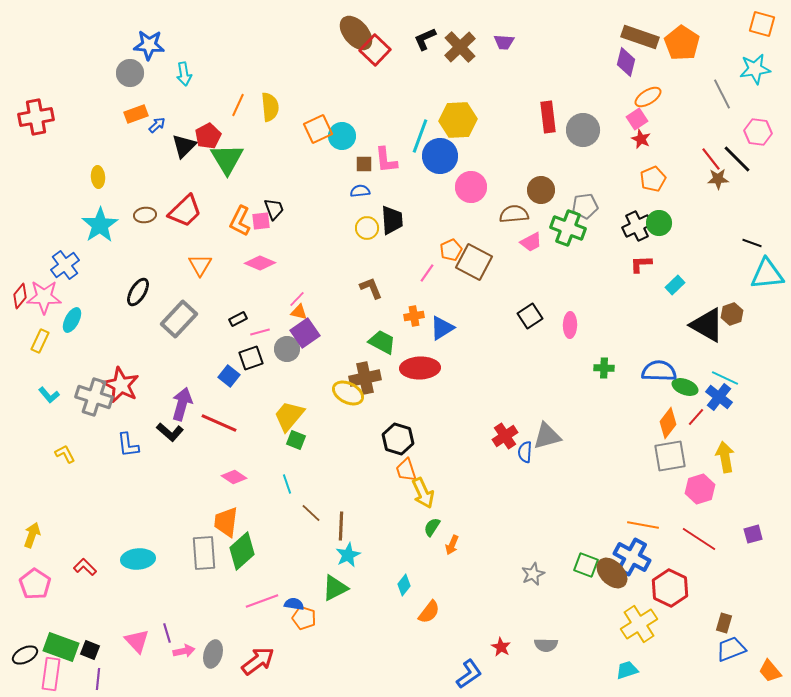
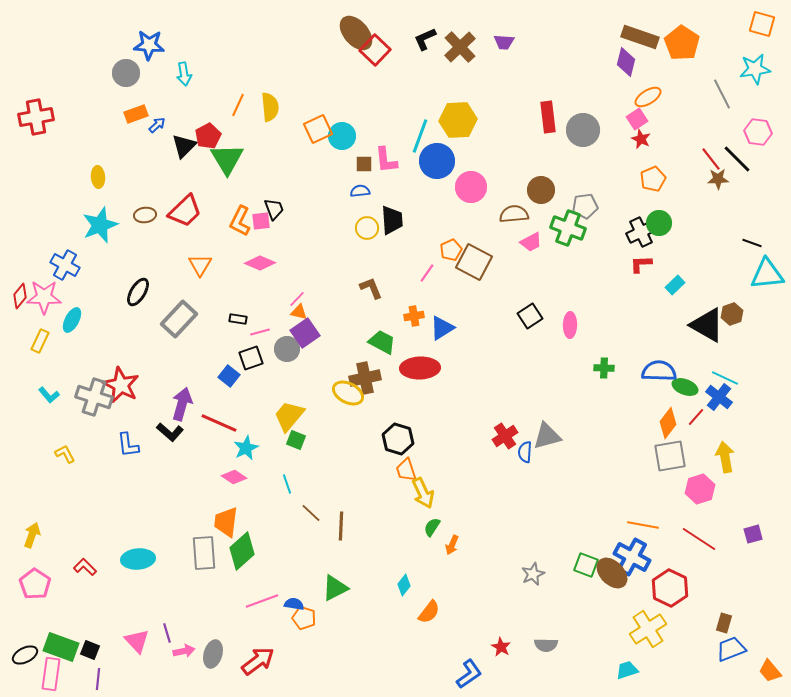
gray circle at (130, 73): moved 4 px left
blue circle at (440, 156): moved 3 px left, 5 px down
cyan star at (100, 225): rotated 12 degrees clockwise
black cross at (637, 226): moved 4 px right, 6 px down
blue cross at (65, 265): rotated 24 degrees counterclockwise
black rectangle at (238, 319): rotated 36 degrees clockwise
cyan star at (348, 555): moved 102 px left, 107 px up
yellow cross at (639, 624): moved 9 px right, 5 px down
